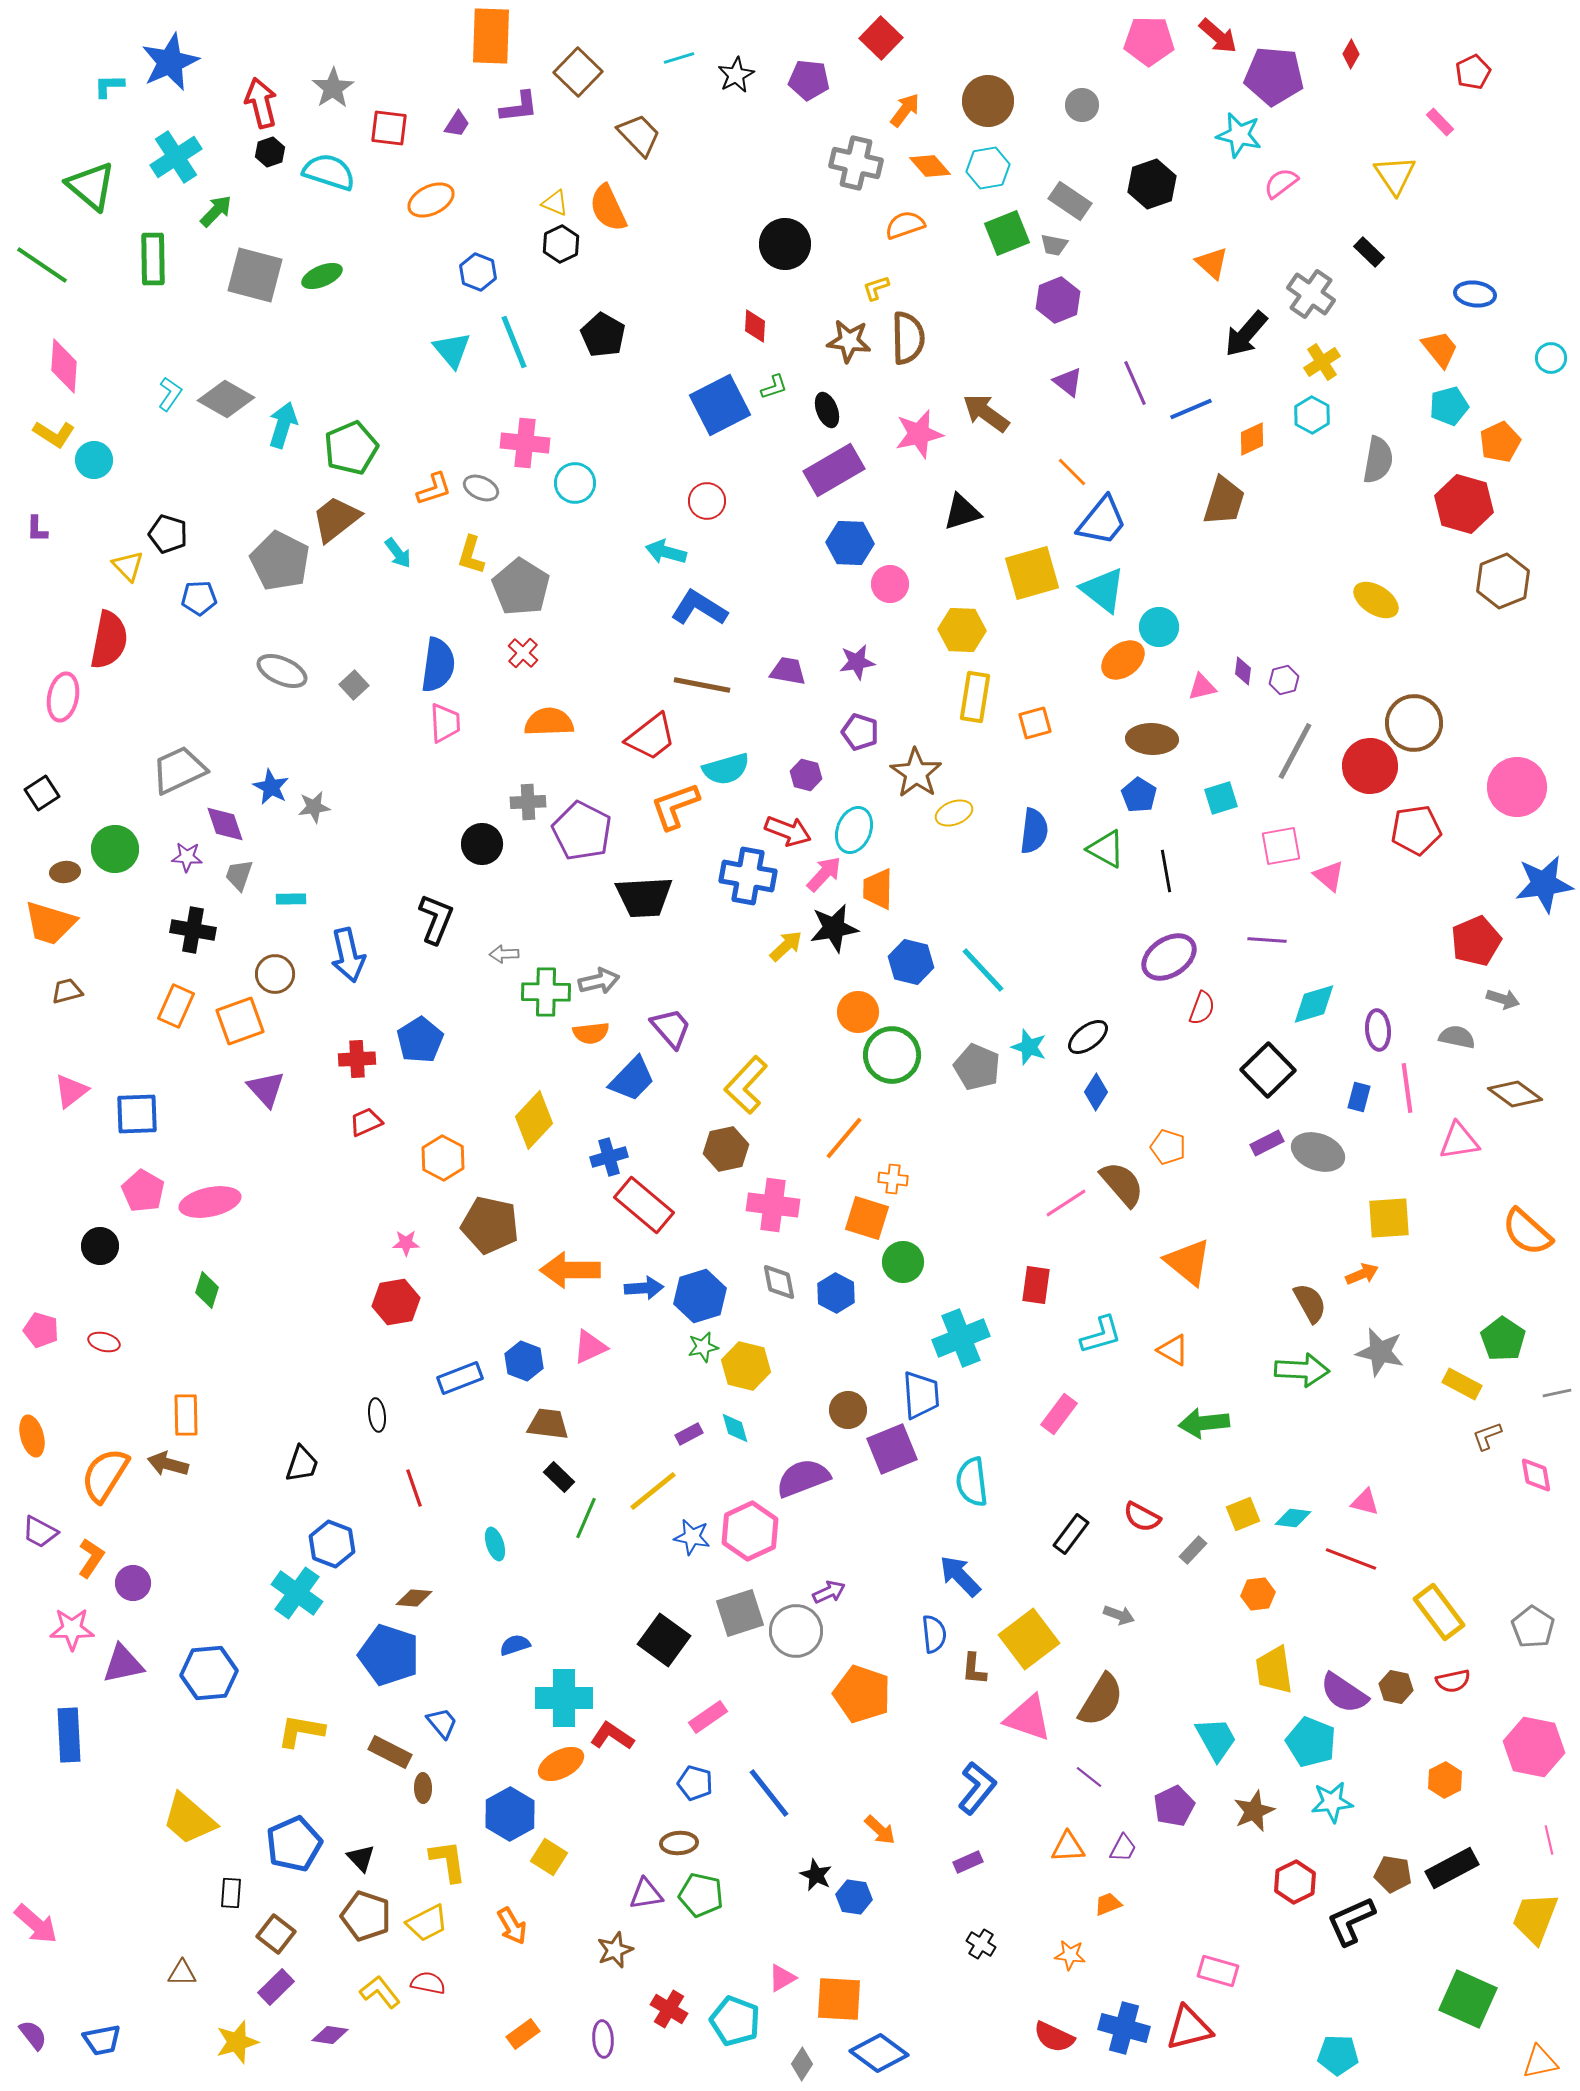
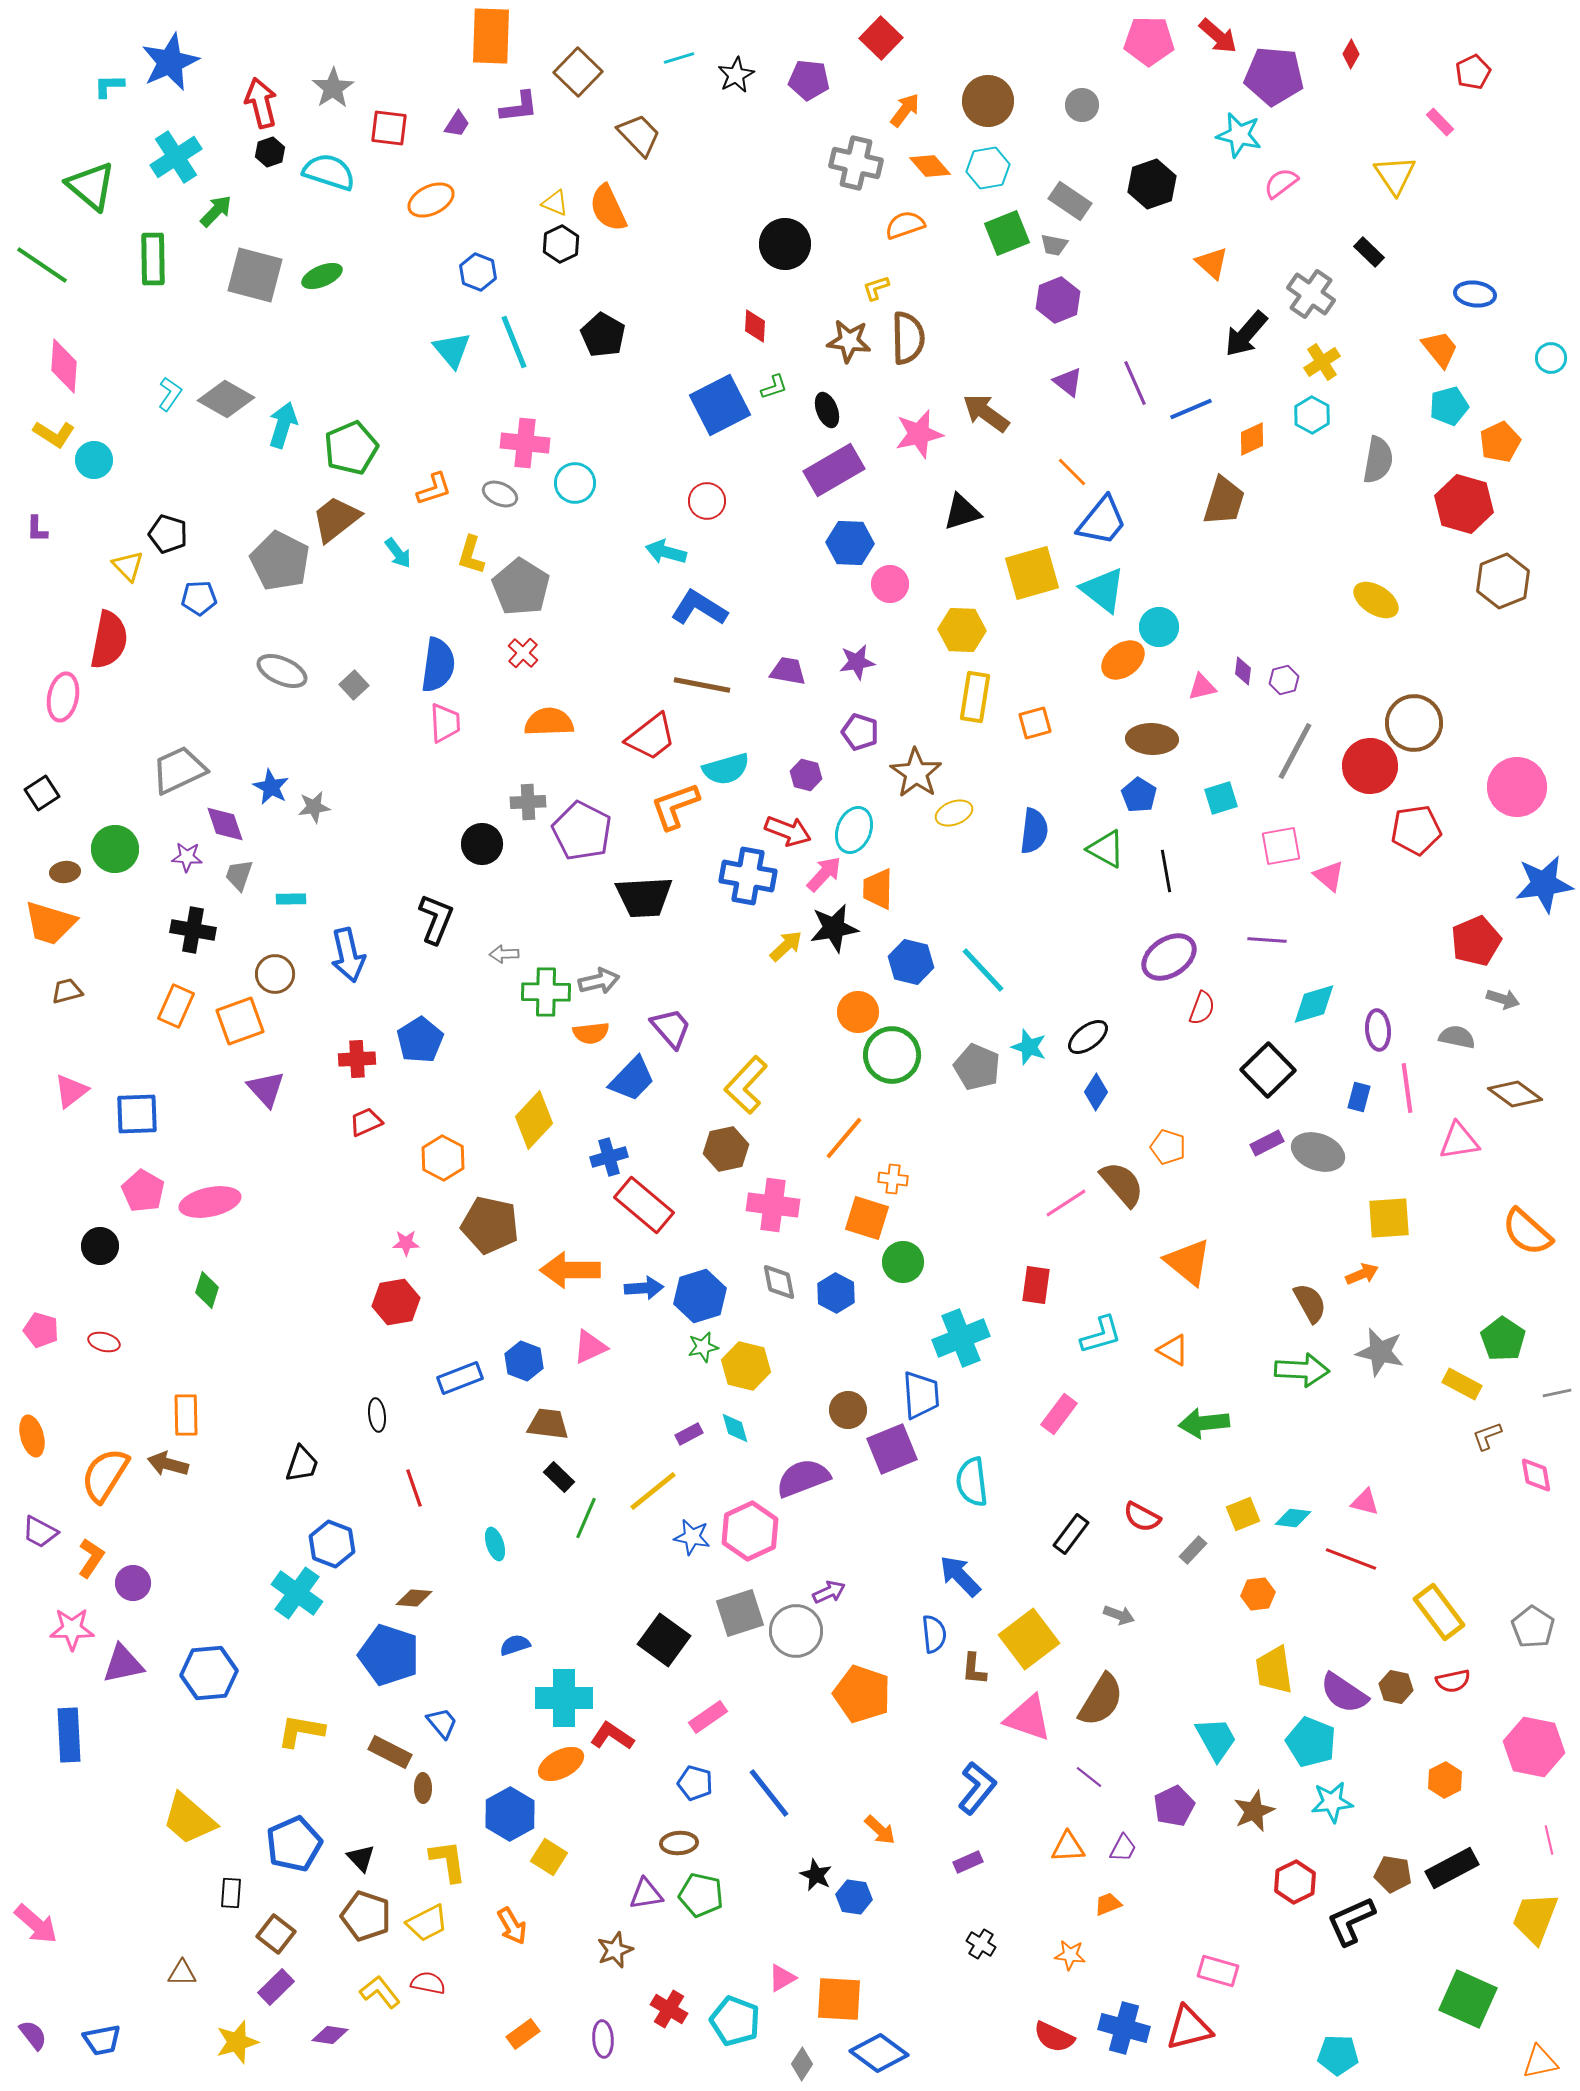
gray ellipse at (481, 488): moved 19 px right, 6 px down
